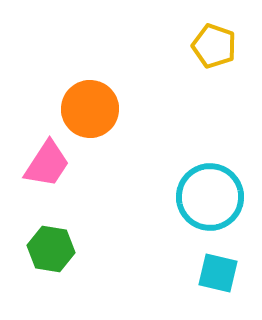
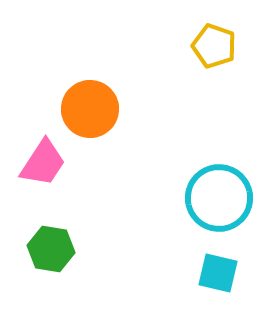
pink trapezoid: moved 4 px left, 1 px up
cyan circle: moved 9 px right, 1 px down
